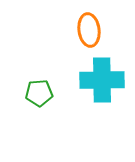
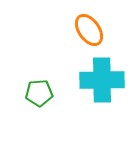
orange ellipse: rotated 28 degrees counterclockwise
